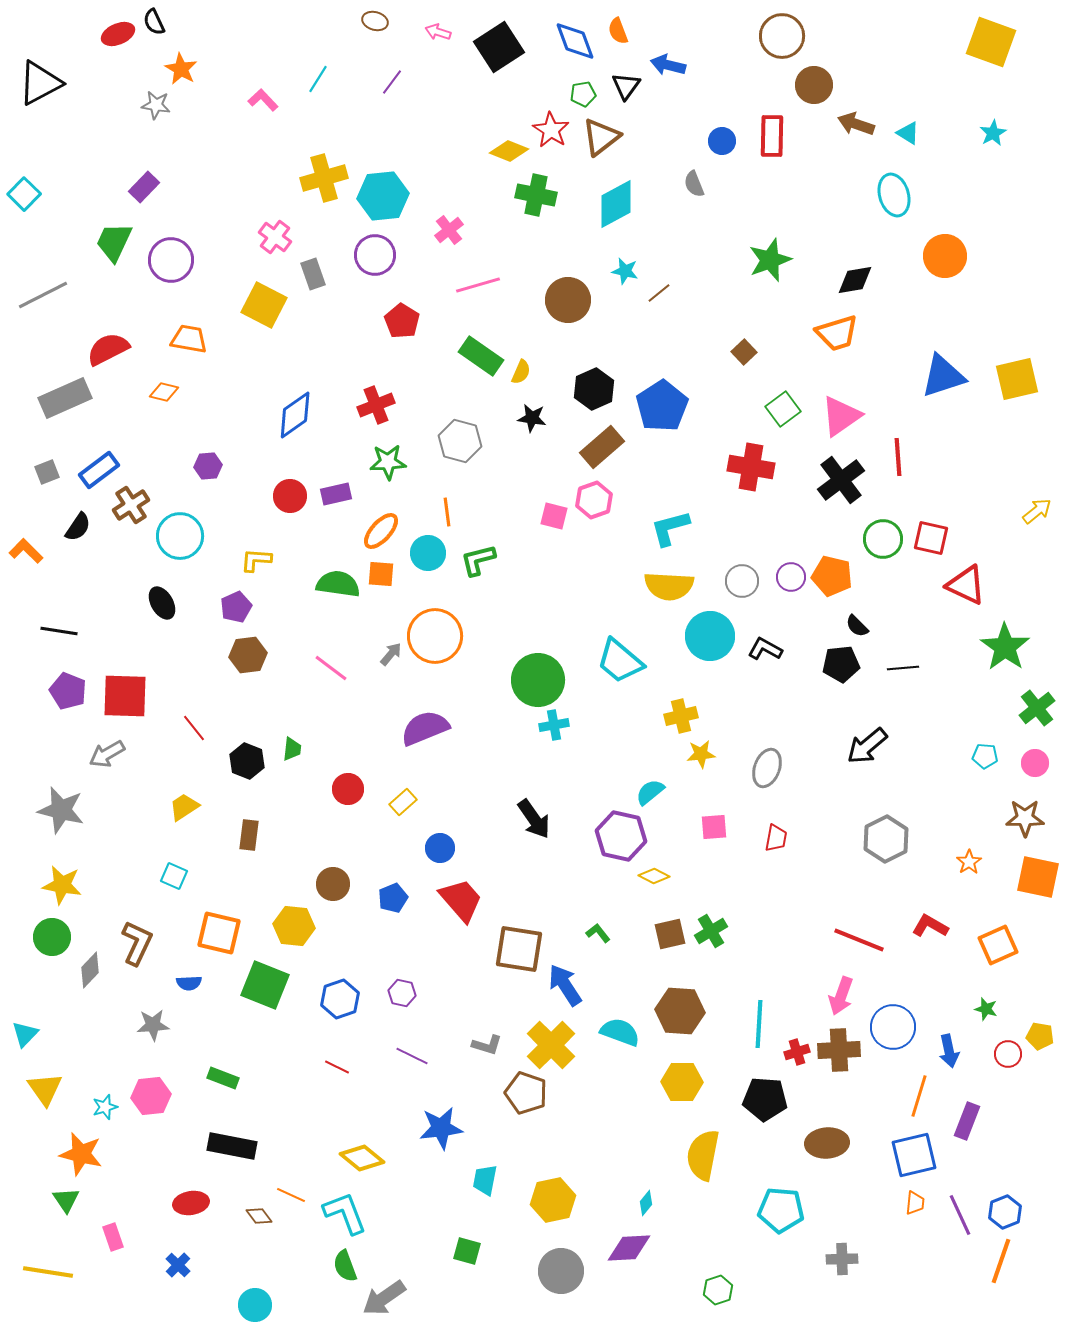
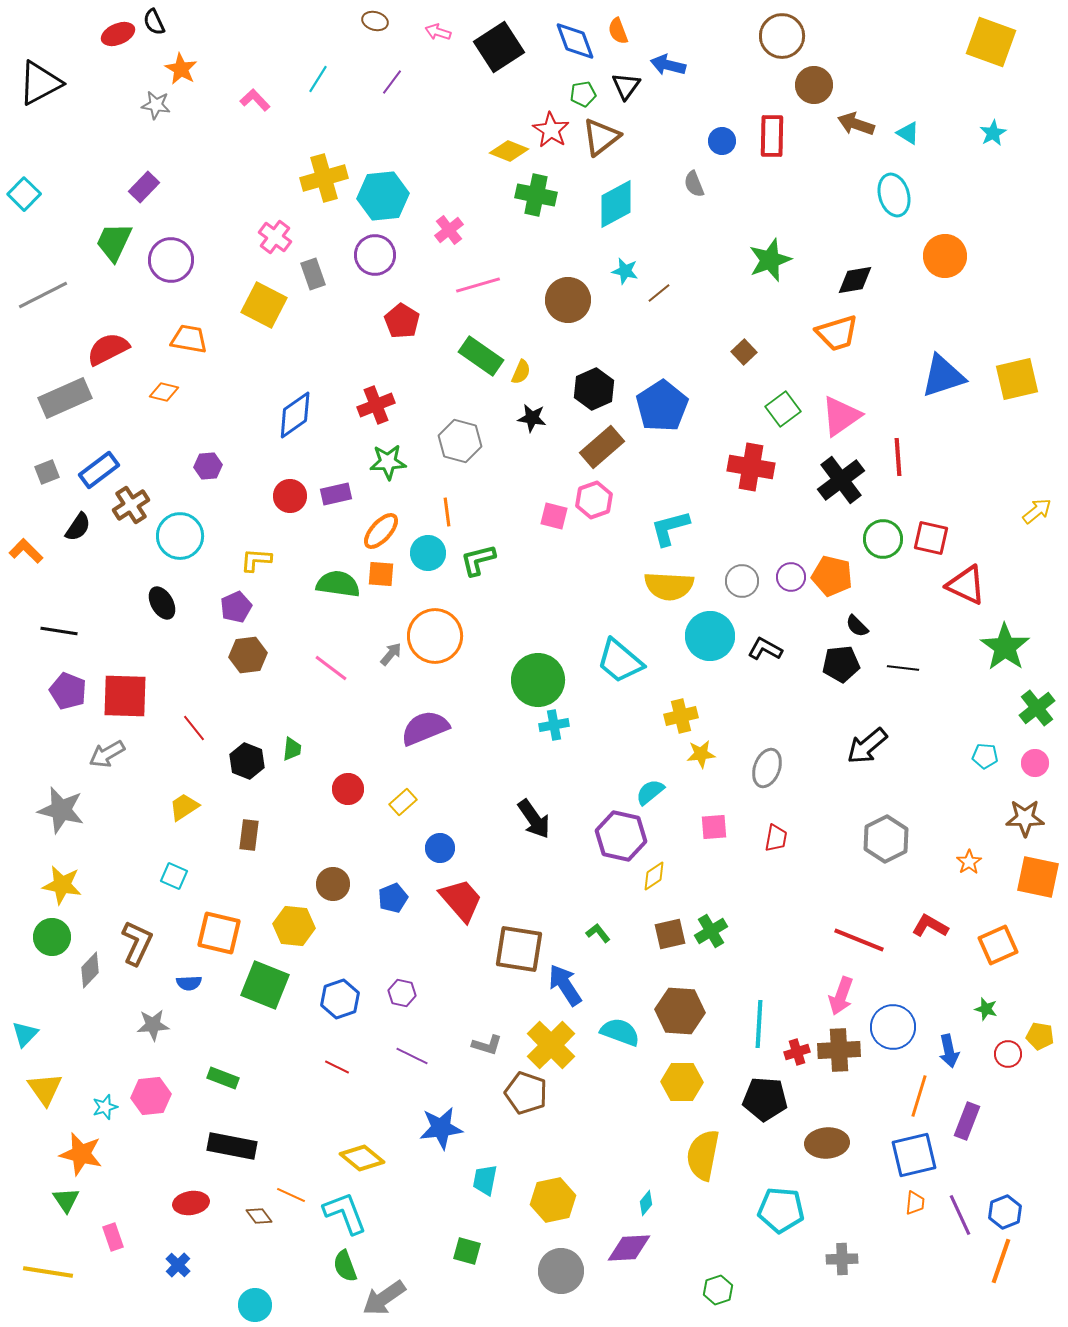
pink L-shape at (263, 100): moved 8 px left
black line at (903, 668): rotated 12 degrees clockwise
yellow diamond at (654, 876): rotated 60 degrees counterclockwise
